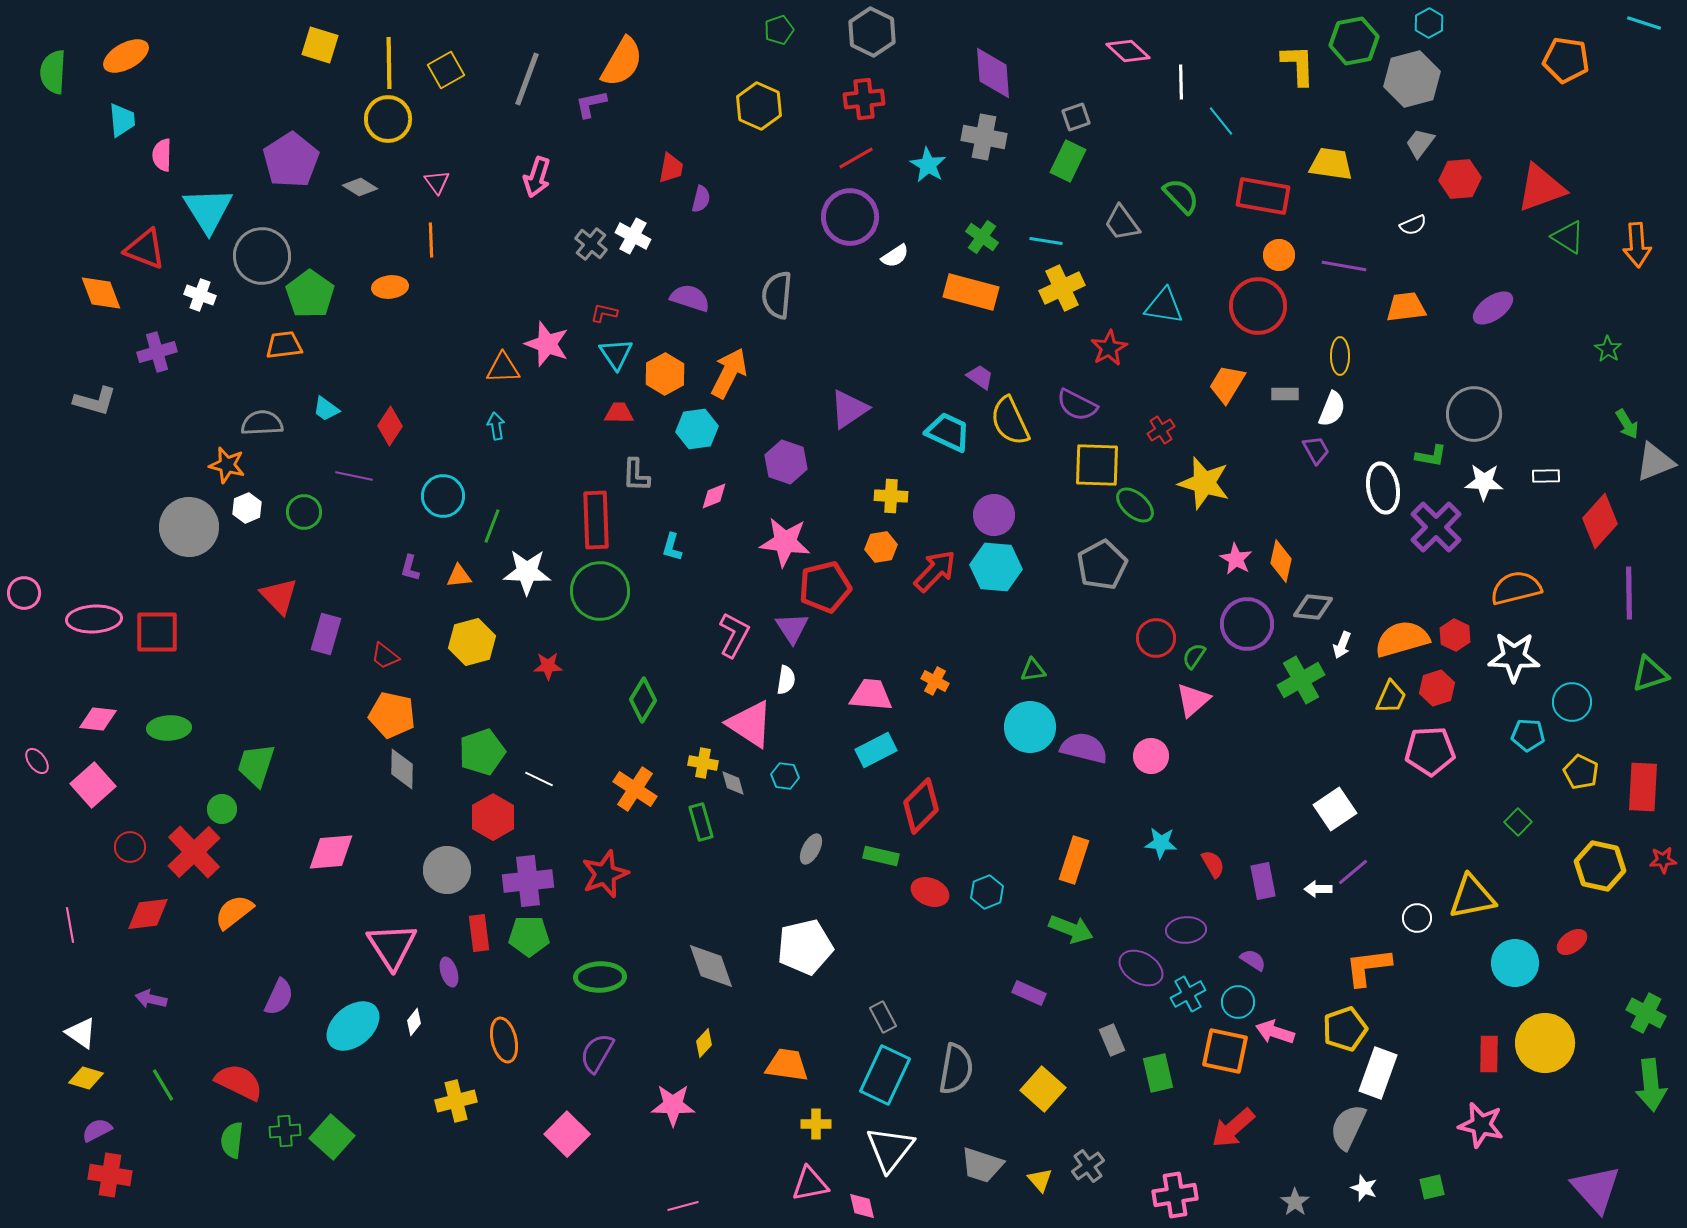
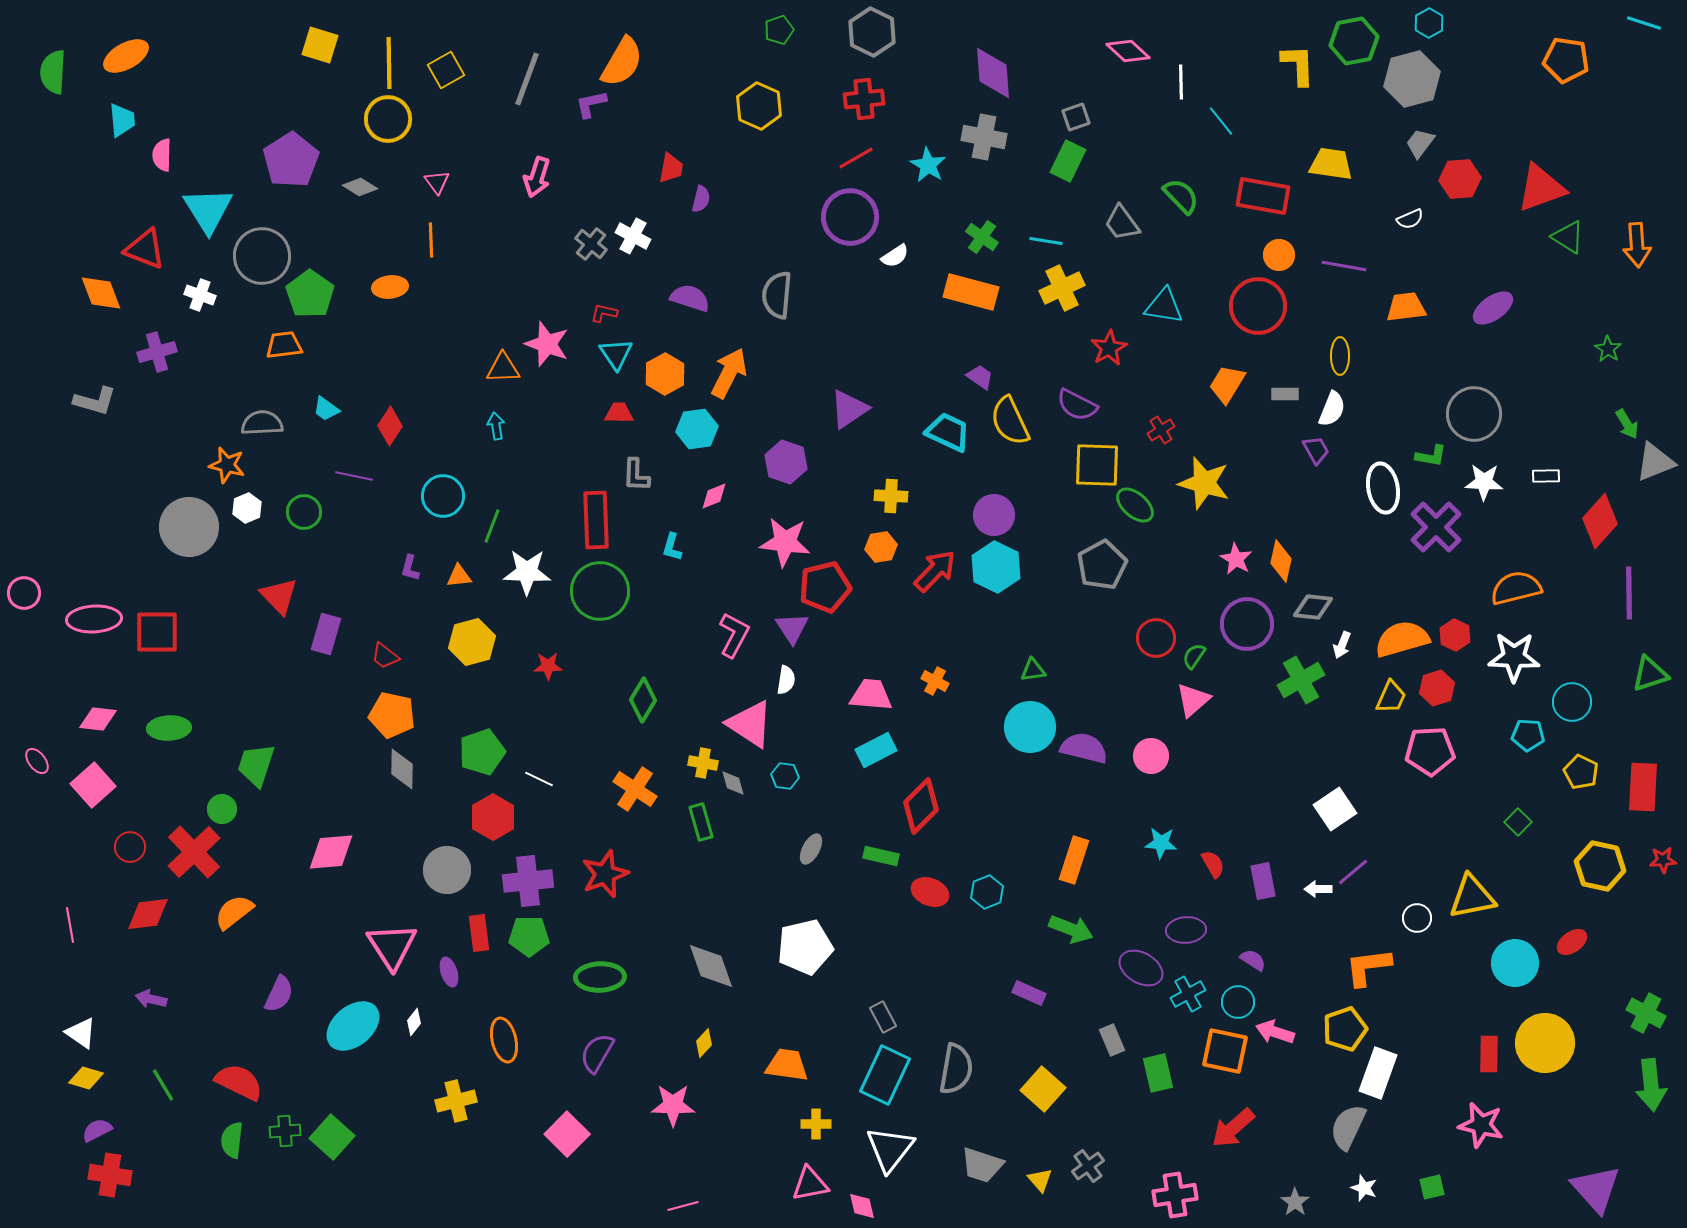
white semicircle at (1413, 225): moved 3 px left, 6 px up
cyan hexagon at (996, 567): rotated 21 degrees clockwise
purple semicircle at (279, 997): moved 3 px up
